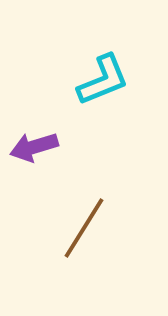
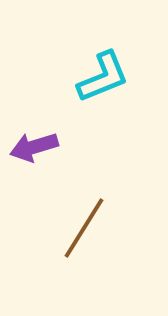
cyan L-shape: moved 3 px up
